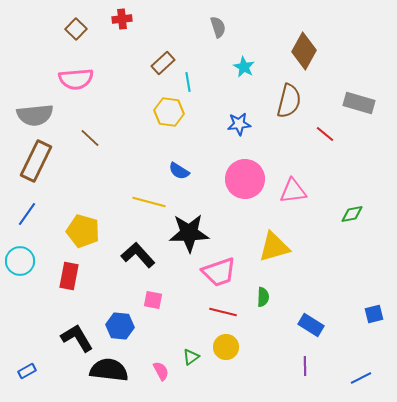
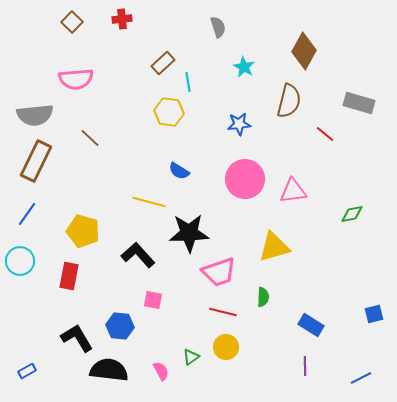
brown square at (76, 29): moved 4 px left, 7 px up
